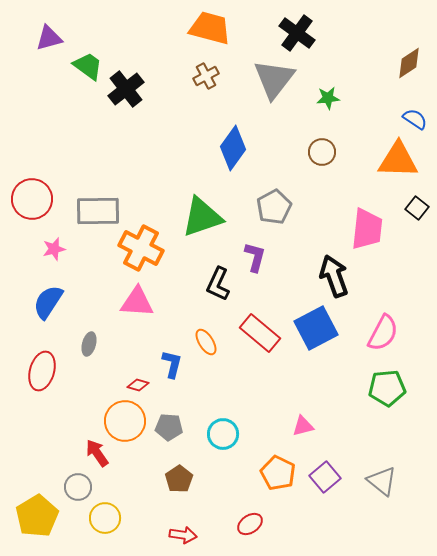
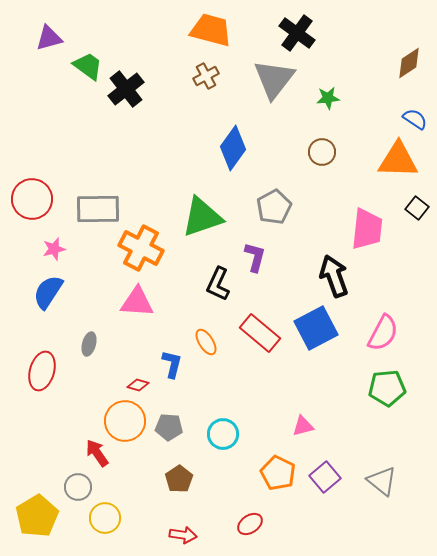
orange trapezoid at (210, 28): moved 1 px right, 2 px down
gray rectangle at (98, 211): moved 2 px up
blue semicircle at (48, 302): moved 10 px up
